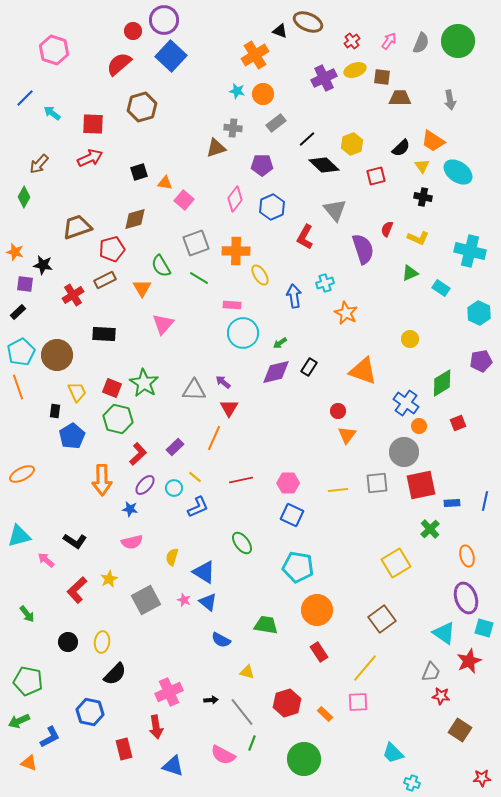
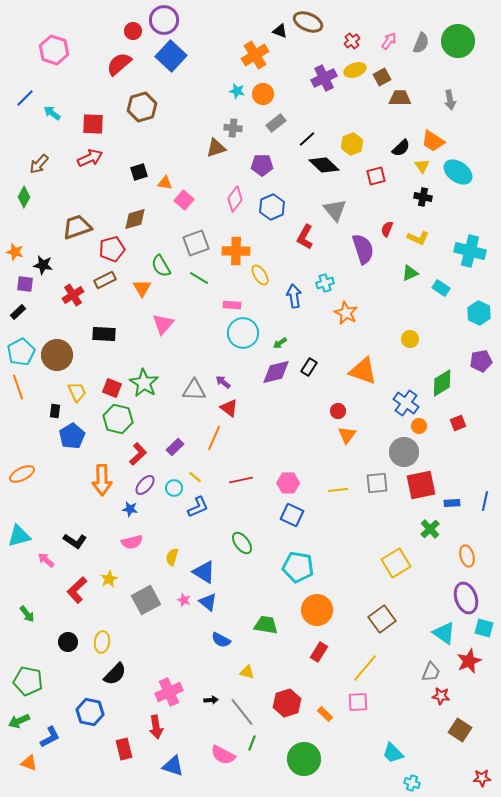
brown square at (382, 77): rotated 36 degrees counterclockwise
red triangle at (229, 408): rotated 24 degrees counterclockwise
red rectangle at (319, 652): rotated 66 degrees clockwise
